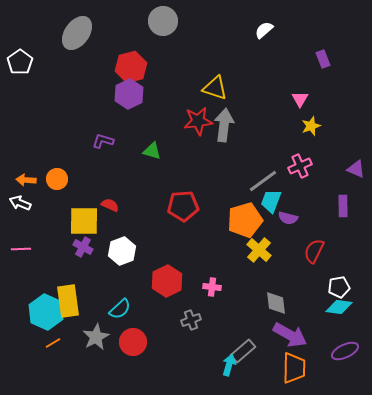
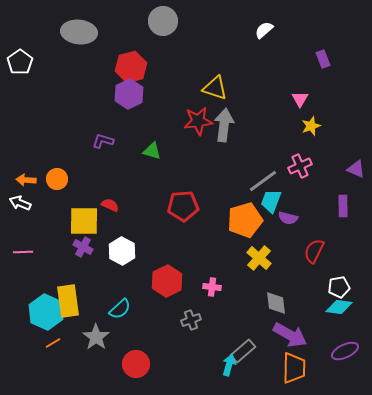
gray ellipse at (77, 33): moved 2 px right, 1 px up; rotated 60 degrees clockwise
pink line at (21, 249): moved 2 px right, 3 px down
yellow cross at (259, 250): moved 8 px down
white hexagon at (122, 251): rotated 12 degrees counterclockwise
gray star at (96, 337): rotated 8 degrees counterclockwise
red circle at (133, 342): moved 3 px right, 22 px down
